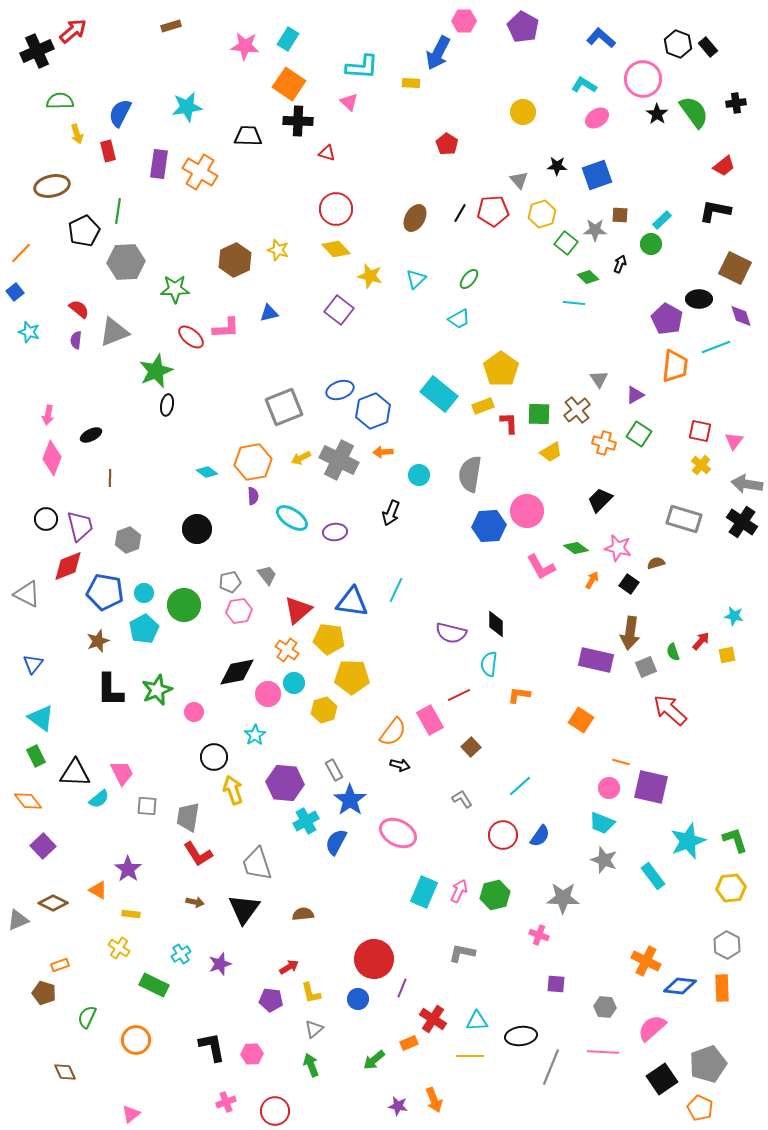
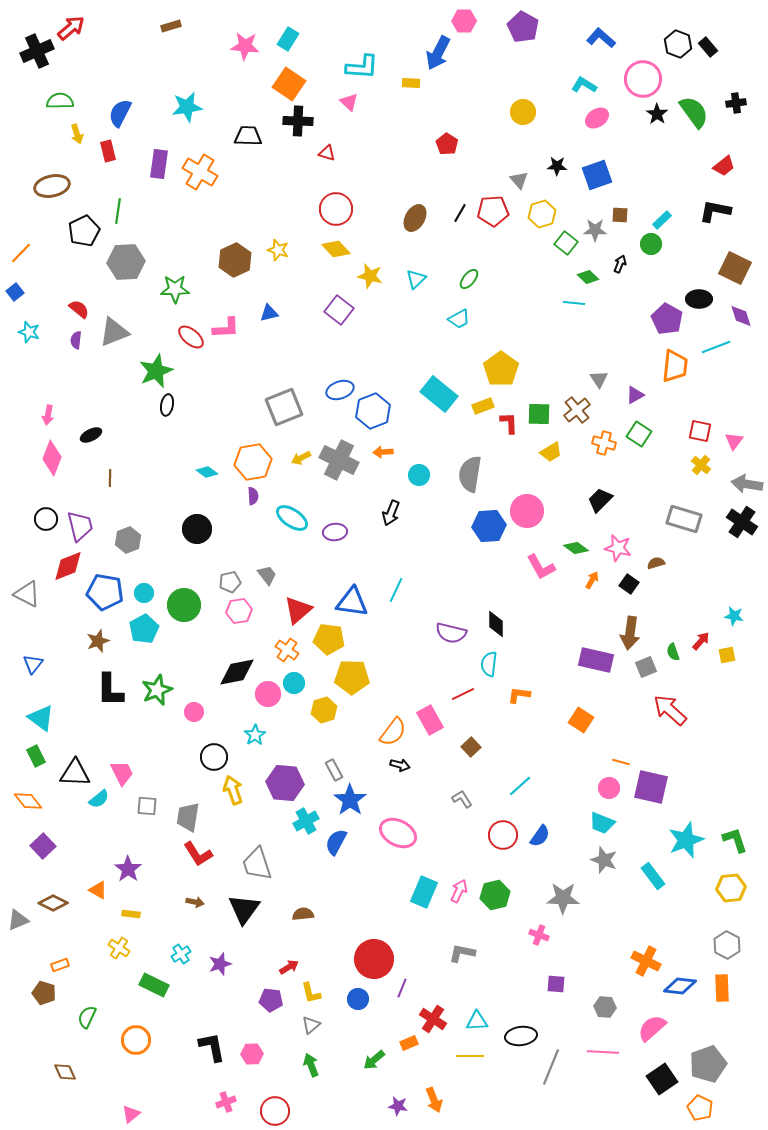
red arrow at (73, 31): moved 2 px left, 3 px up
red line at (459, 695): moved 4 px right, 1 px up
cyan star at (688, 841): moved 2 px left, 1 px up
gray triangle at (314, 1029): moved 3 px left, 4 px up
